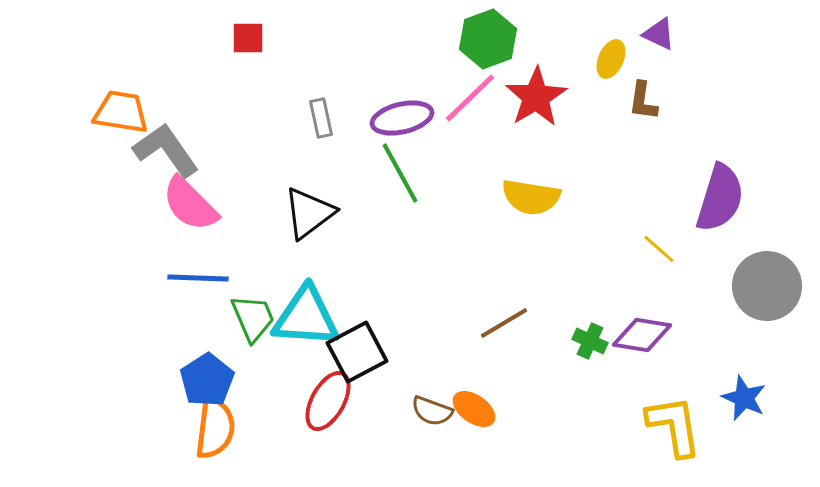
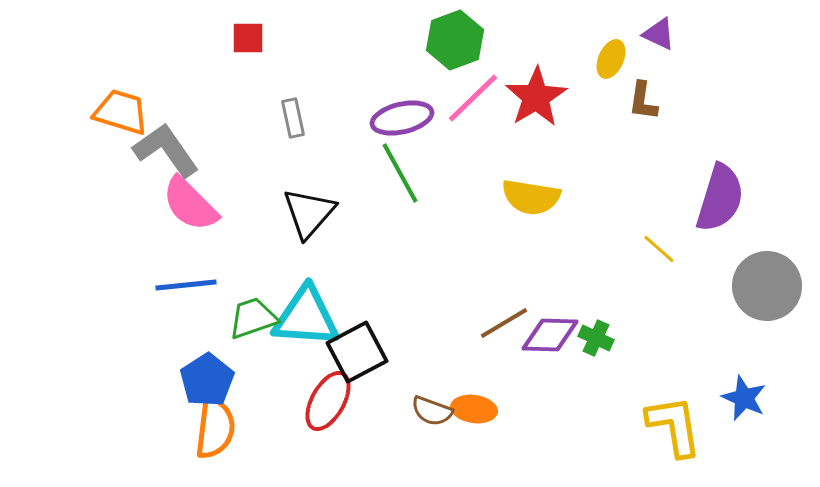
green hexagon: moved 33 px left, 1 px down
pink line: moved 3 px right
orange trapezoid: rotated 8 degrees clockwise
gray rectangle: moved 28 px left
black triangle: rotated 12 degrees counterclockwise
blue line: moved 12 px left, 7 px down; rotated 8 degrees counterclockwise
green trapezoid: rotated 86 degrees counterclockwise
purple diamond: moved 92 px left; rotated 8 degrees counterclockwise
green cross: moved 6 px right, 3 px up
orange ellipse: rotated 27 degrees counterclockwise
